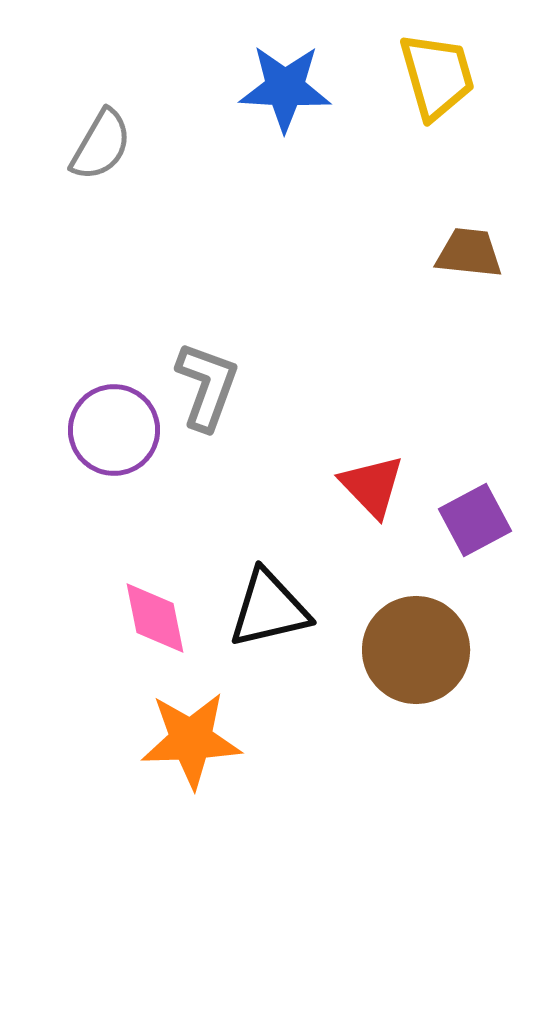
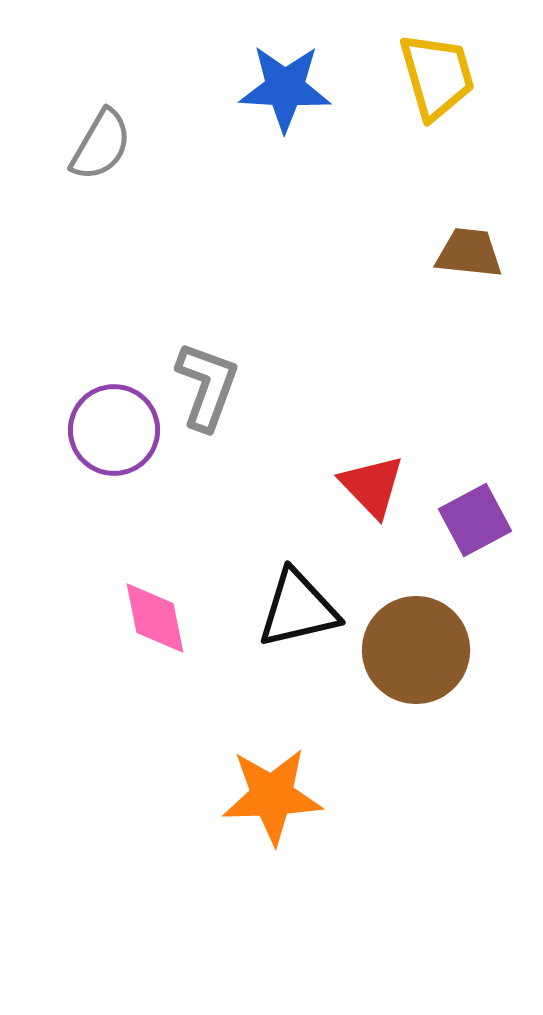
black triangle: moved 29 px right
orange star: moved 81 px right, 56 px down
